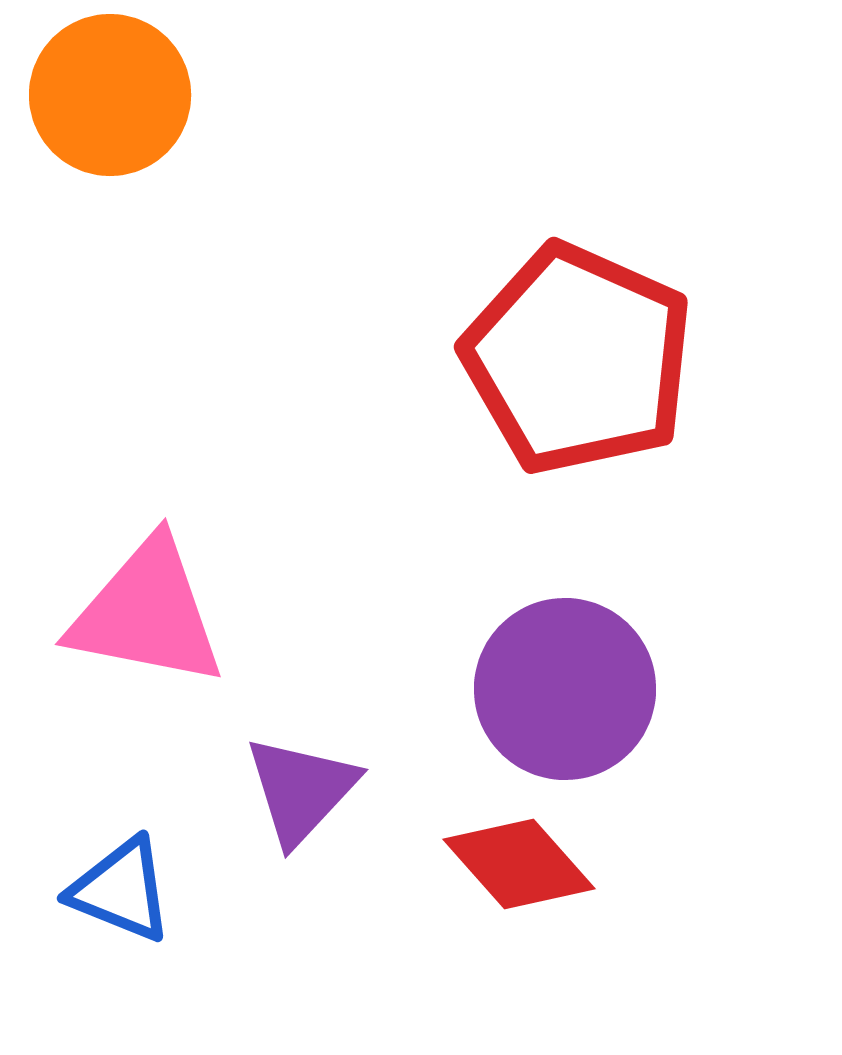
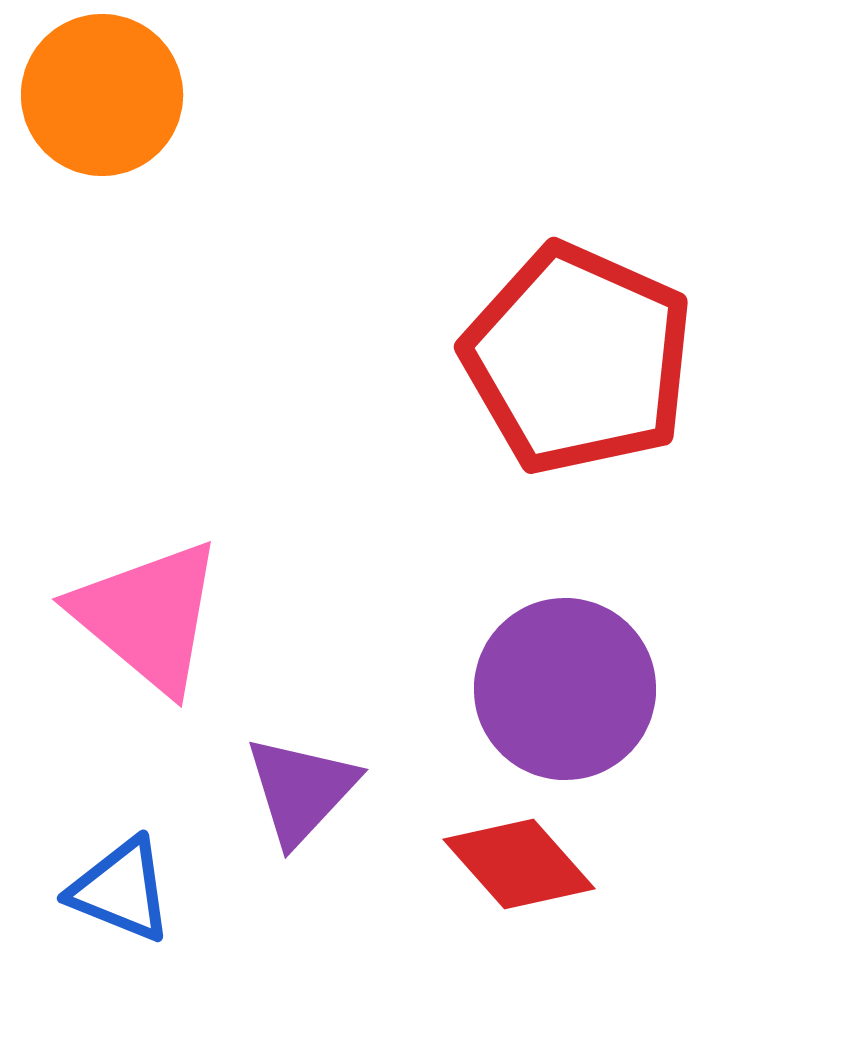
orange circle: moved 8 px left
pink triangle: moved 1 px right, 3 px down; rotated 29 degrees clockwise
